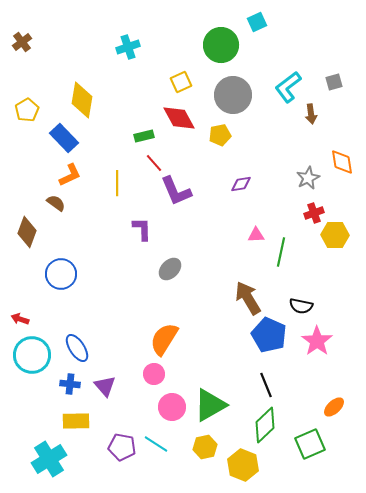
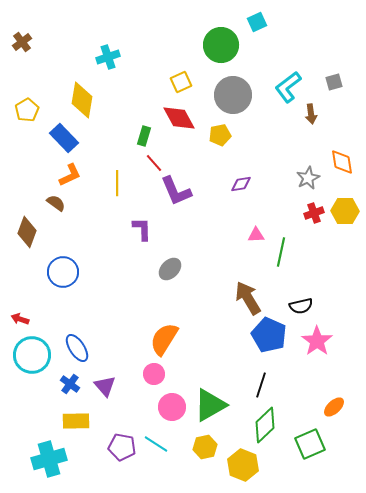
cyan cross at (128, 47): moved 20 px left, 10 px down
green rectangle at (144, 136): rotated 60 degrees counterclockwise
yellow hexagon at (335, 235): moved 10 px right, 24 px up
blue circle at (61, 274): moved 2 px right, 2 px up
black semicircle at (301, 306): rotated 25 degrees counterclockwise
blue cross at (70, 384): rotated 30 degrees clockwise
black line at (266, 385): moved 5 px left; rotated 40 degrees clockwise
cyan cross at (49, 459): rotated 16 degrees clockwise
